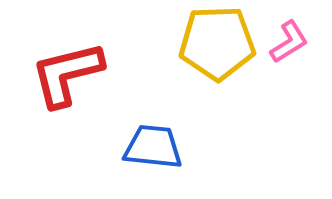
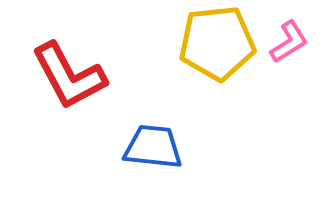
yellow pentagon: rotated 4 degrees counterclockwise
red L-shape: moved 2 px right, 2 px down; rotated 104 degrees counterclockwise
